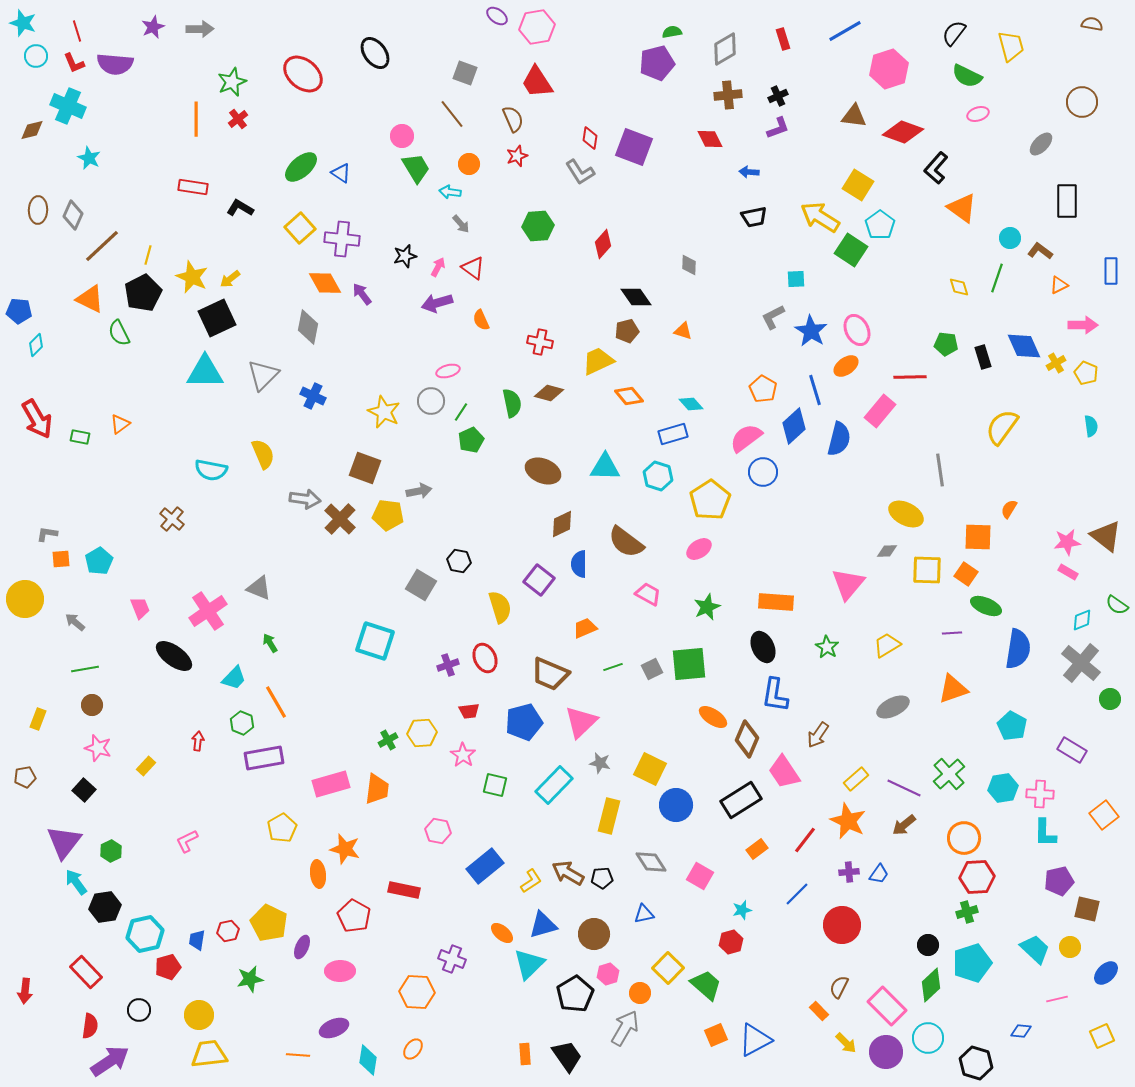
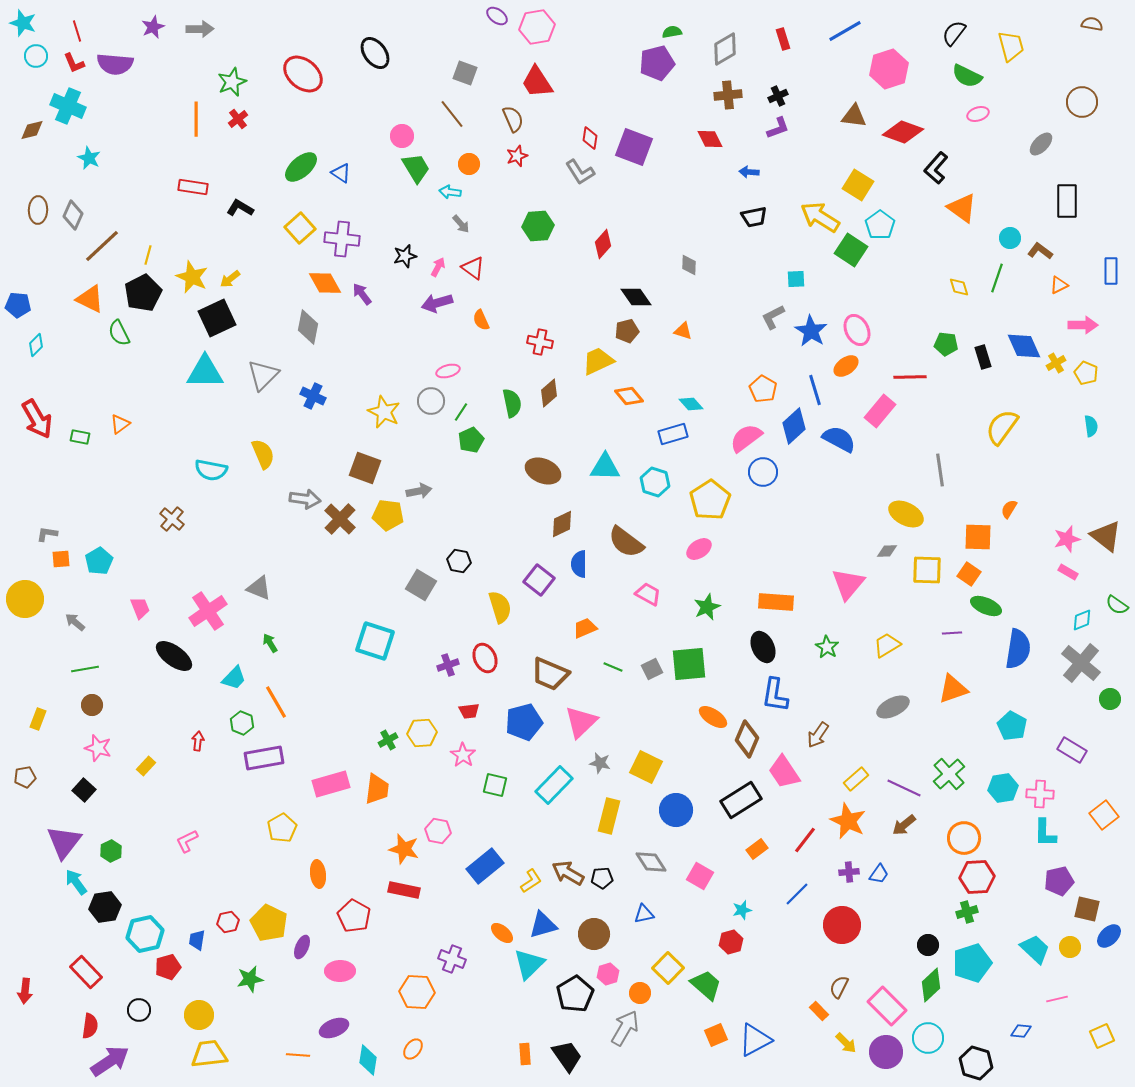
blue pentagon at (19, 311): moved 1 px left, 6 px up
brown diamond at (549, 393): rotated 56 degrees counterclockwise
blue semicircle at (839, 439): rotated 76 degrees counterclockwise
cyan hexagon at (658, 476): moved 3 px left, 6 px down
pink star at (1067, 542): moved 3 px up; rotated 8 degrees counterclockwise
orange square at (966, 574): moved 3 px right
green line at (613, 667): rotated 42 degrees clockwise
yellow square at (650, 769): moved 4 px left, 2 px up
blue circle at (676, 805): moved 5 px down
orange star at (345, 849): moved 59 px right
red hexagon at (228, 931): moved 9 px up
blue ellipse at (1106, 973): moved 3 px right, 37 px up
